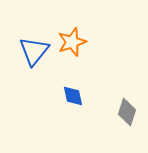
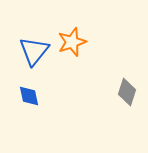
blue diamond: moved 44 px left
gray diamond: moved 20 px up
